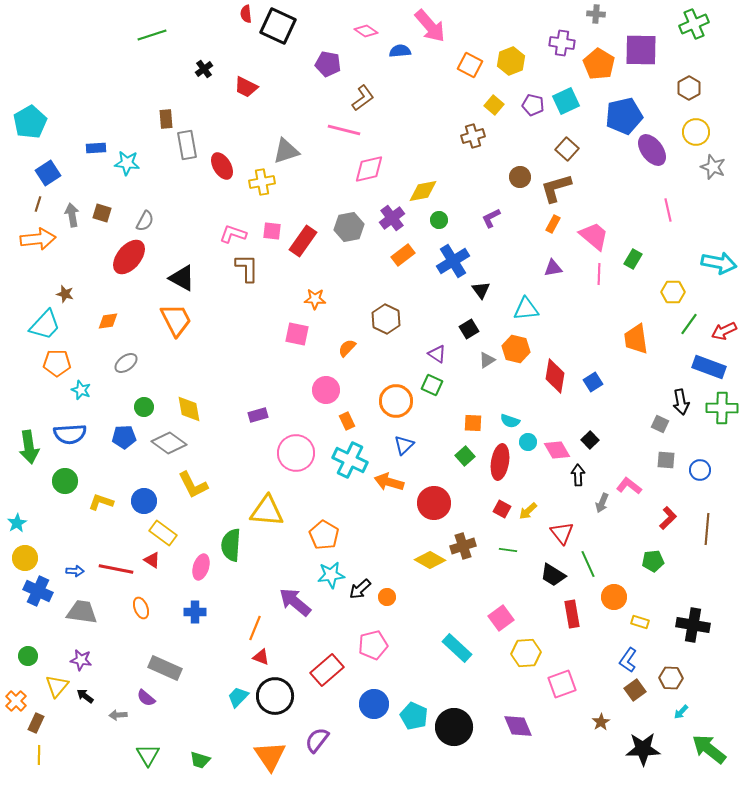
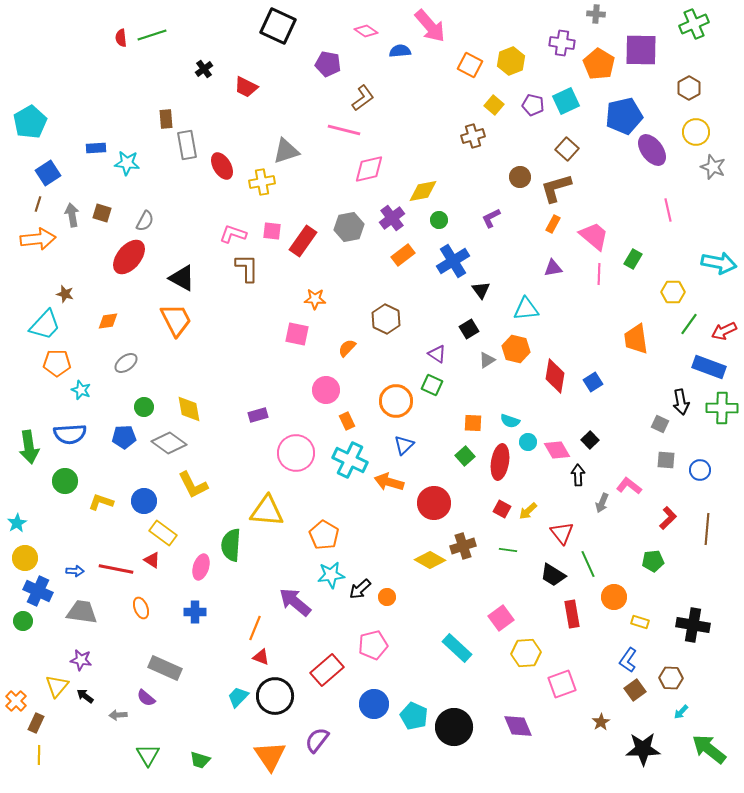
red semicircle at (246, 14): moved 125 px left, 24 px down
green circle at (28, 656): moved 5 px left, 35 px up
